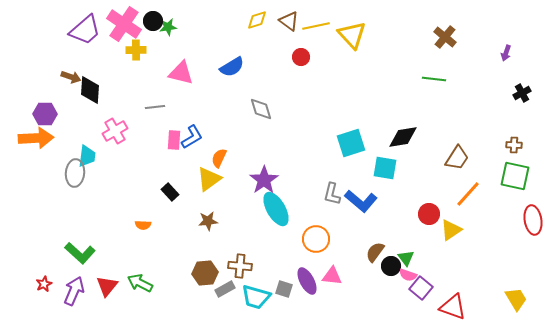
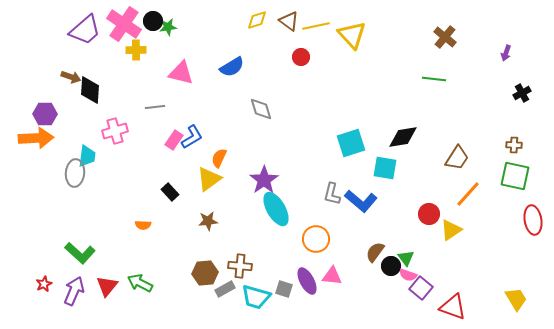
pink cross at (115, 131): rotated 15 degrees clockwise
pink rectangle at (174, 140): rotated 30 degrees clockwise
